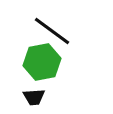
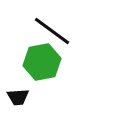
black trapezoid: moved 16 px left
